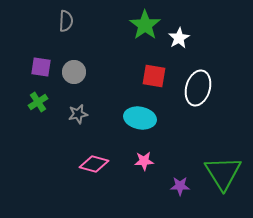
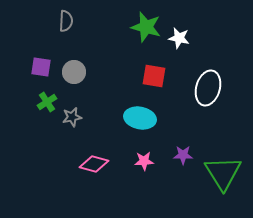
green star: moved 1 px right, 2 px down; rotated 20 degrees counterclockwise
white star: rotated 30 degrees counterclockwise
white ellipse: moved 10 px right
green cross: moved 9 px right
gray star: moved 6 px left, 3 px down
purple star: moved 3 px right, 31 px up
